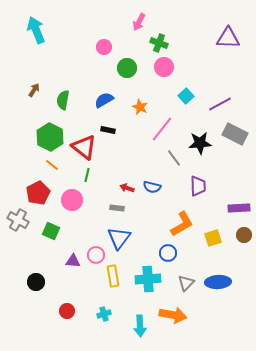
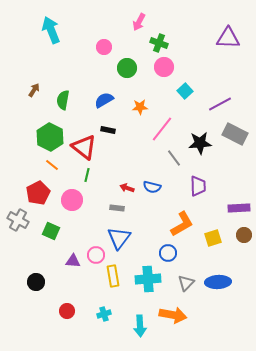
cyan arrow at (36, 30): moved 15 px right
cyan square at (186, 96): moved 1 px left, 5 px up
orange star at (140, 107): rotated 28 degrees counterclockwise
